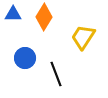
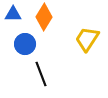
yellow trapezoid: moved 4 px right, 2 px down
blue circle: moved 14 px up
black line: moved 15 px left
